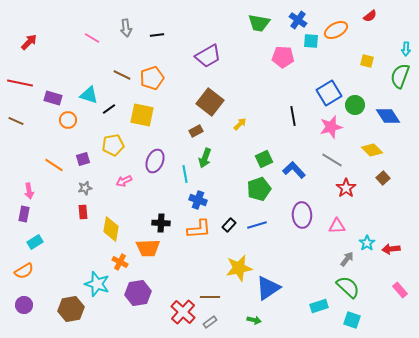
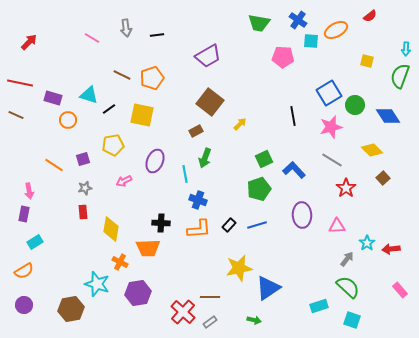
brown line at (16, 121): moved 6 px up
